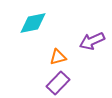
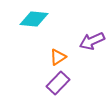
cyan diamond: moved 1 px right, 4 px up; rotated 16 degrees clockwise
orange triangle: rotated 18 degrees counterclockwise
